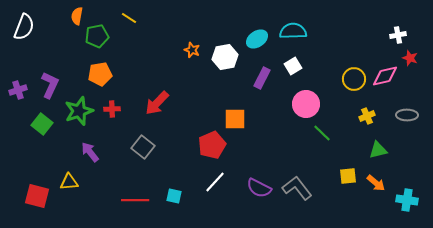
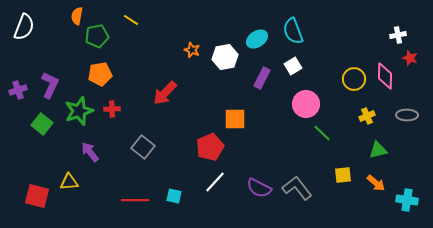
yellow line: moved 2 px right, 2 px down
cyan semicircle: rotated 108 degrees counterclockwise
pink diamond: rotated 76 degrees counterclockwise
red arrow: moved 8 px right, 10 px up
red pentagon: moved 2 px left, 2 px down
yellow square: moved 5 px left, 1 px up
